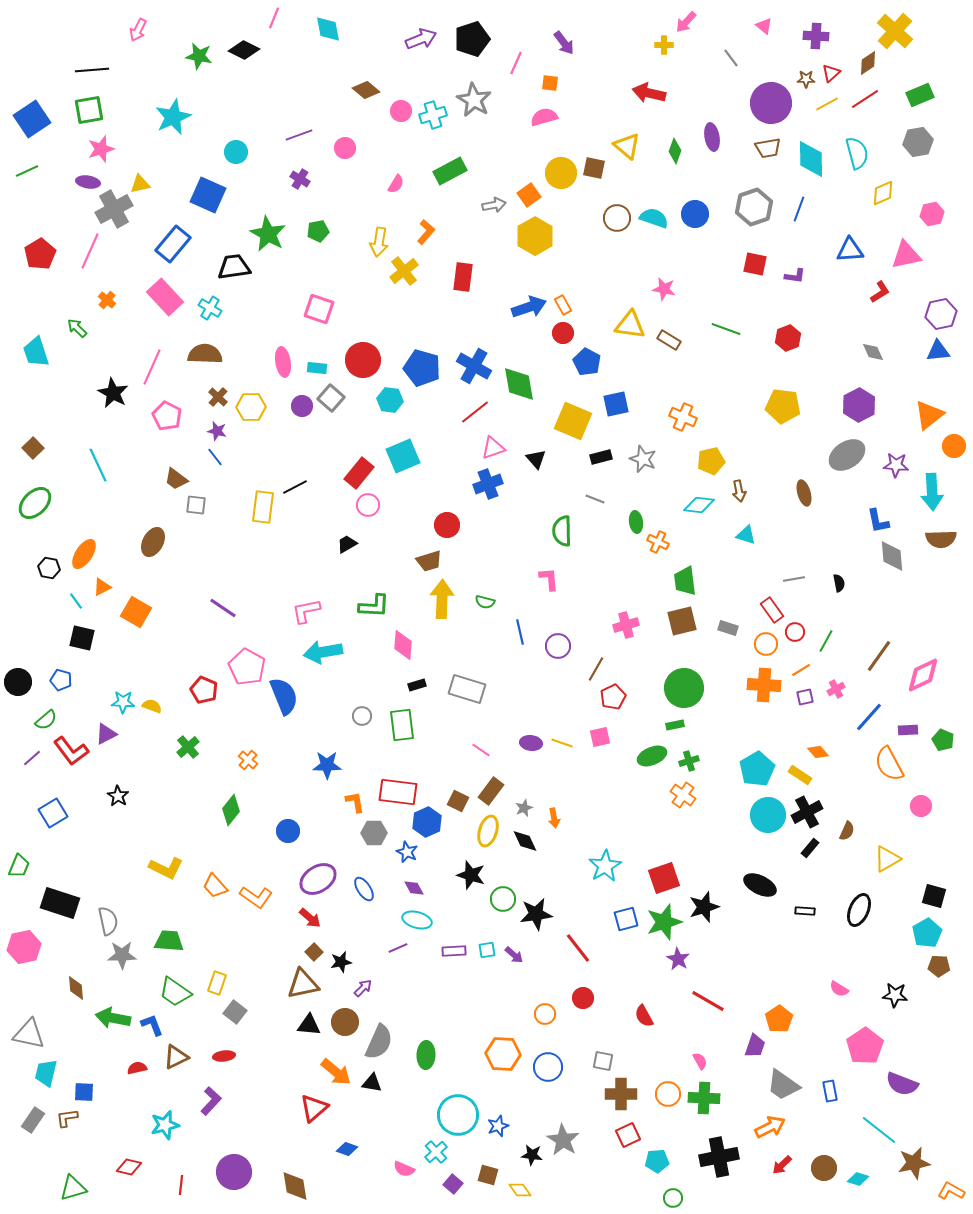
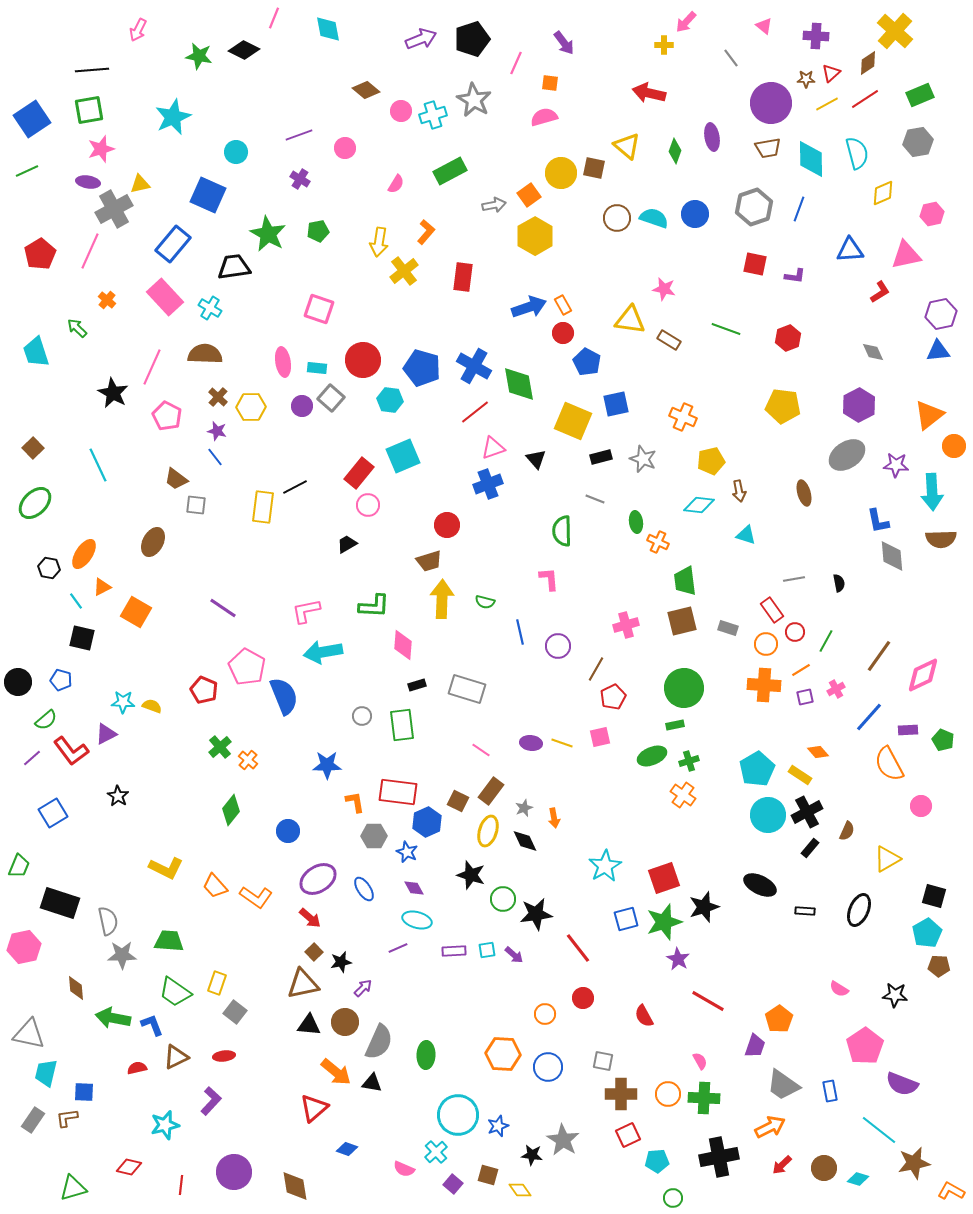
yellow triangle at (630, 325): moved 5 px up
green cross at (188, 747): moved 32 px right
gray hexagon at (374, 833): moved 3 px down
